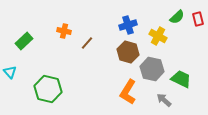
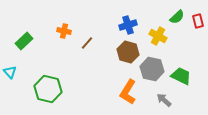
red rectangle: moved 2 px down
green trapezoid: moved 3 px up
